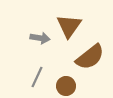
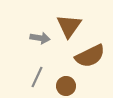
brown semicircle: moved 1 px up; rotated 12 degrees clockwise
